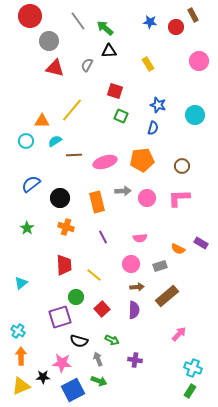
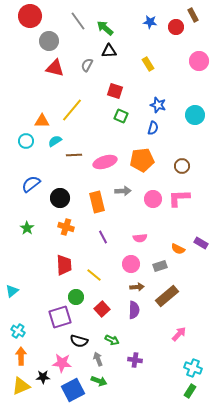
pink circle at (147, 198): moved 6 px right, 1 px down
cyan triangle at (21, 283): moved 9 px left, 8 px down
